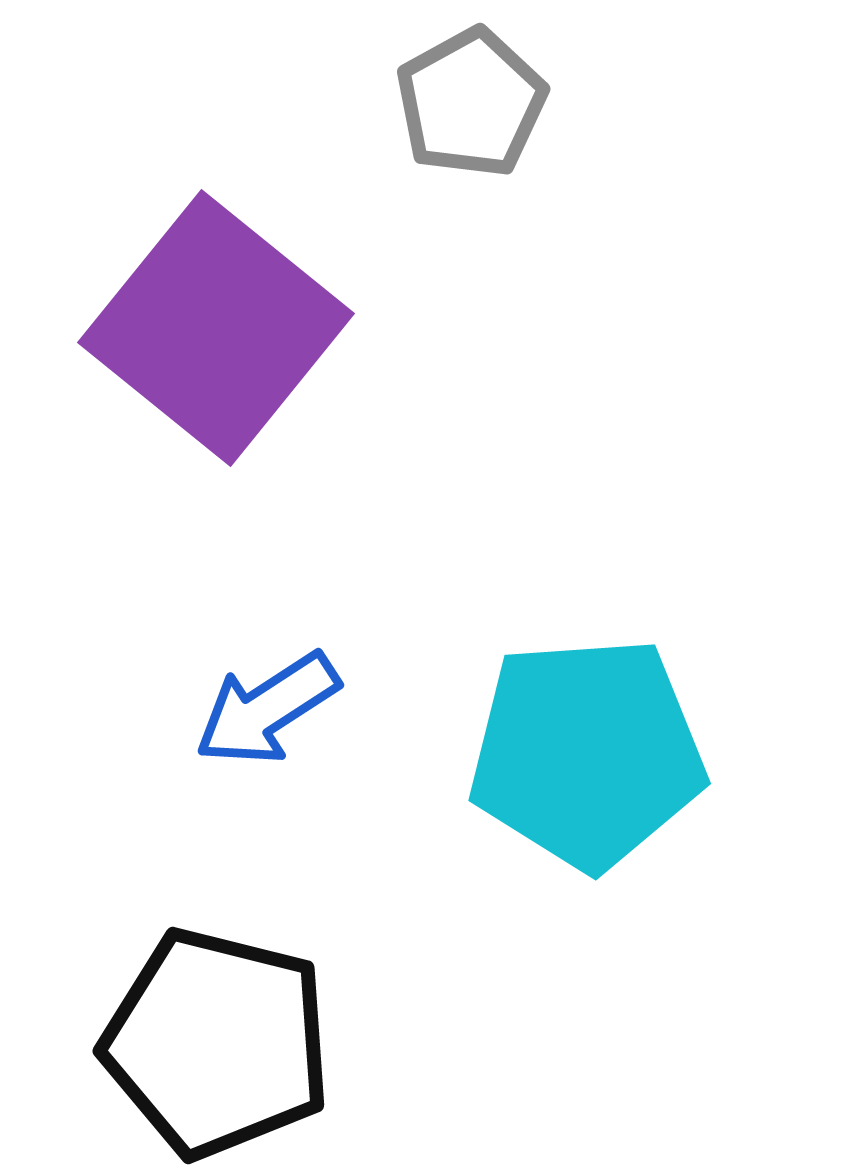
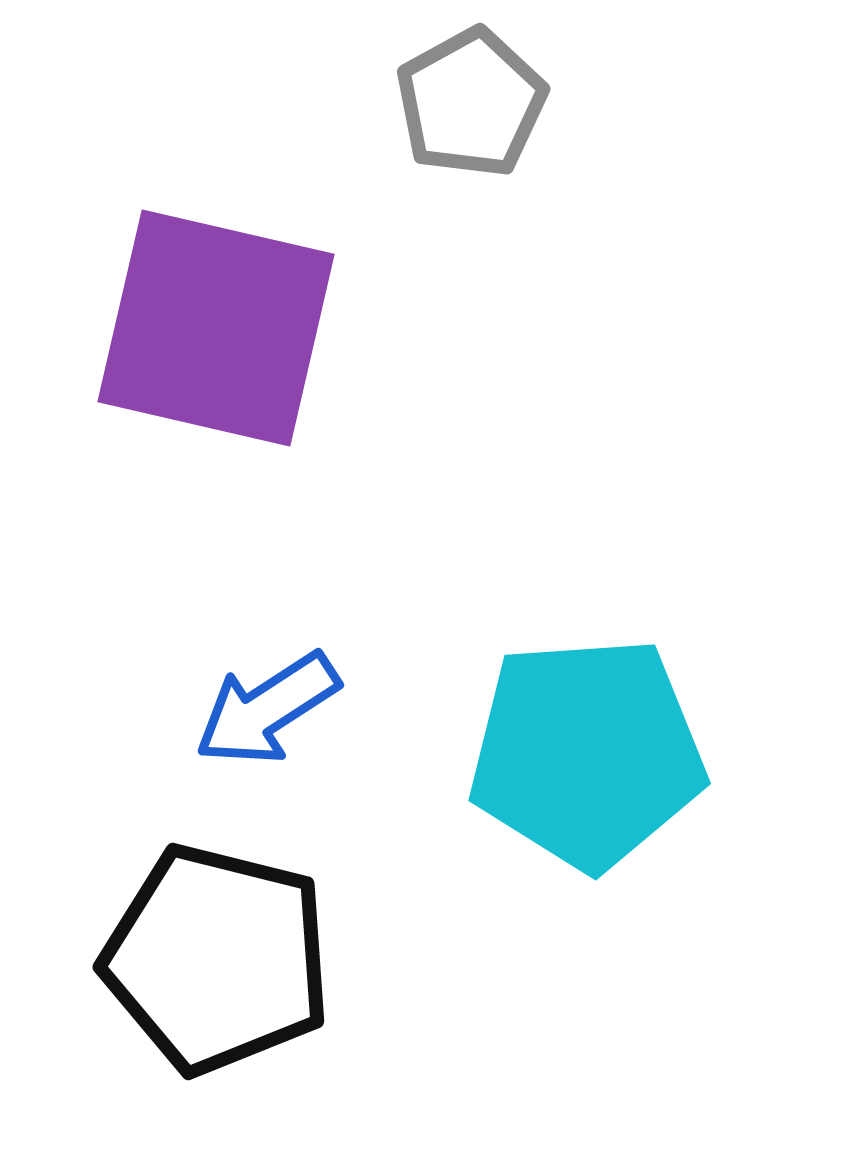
purple square: rotated 26 degrees counterclockwise
black pentagon: moved 84 px up
